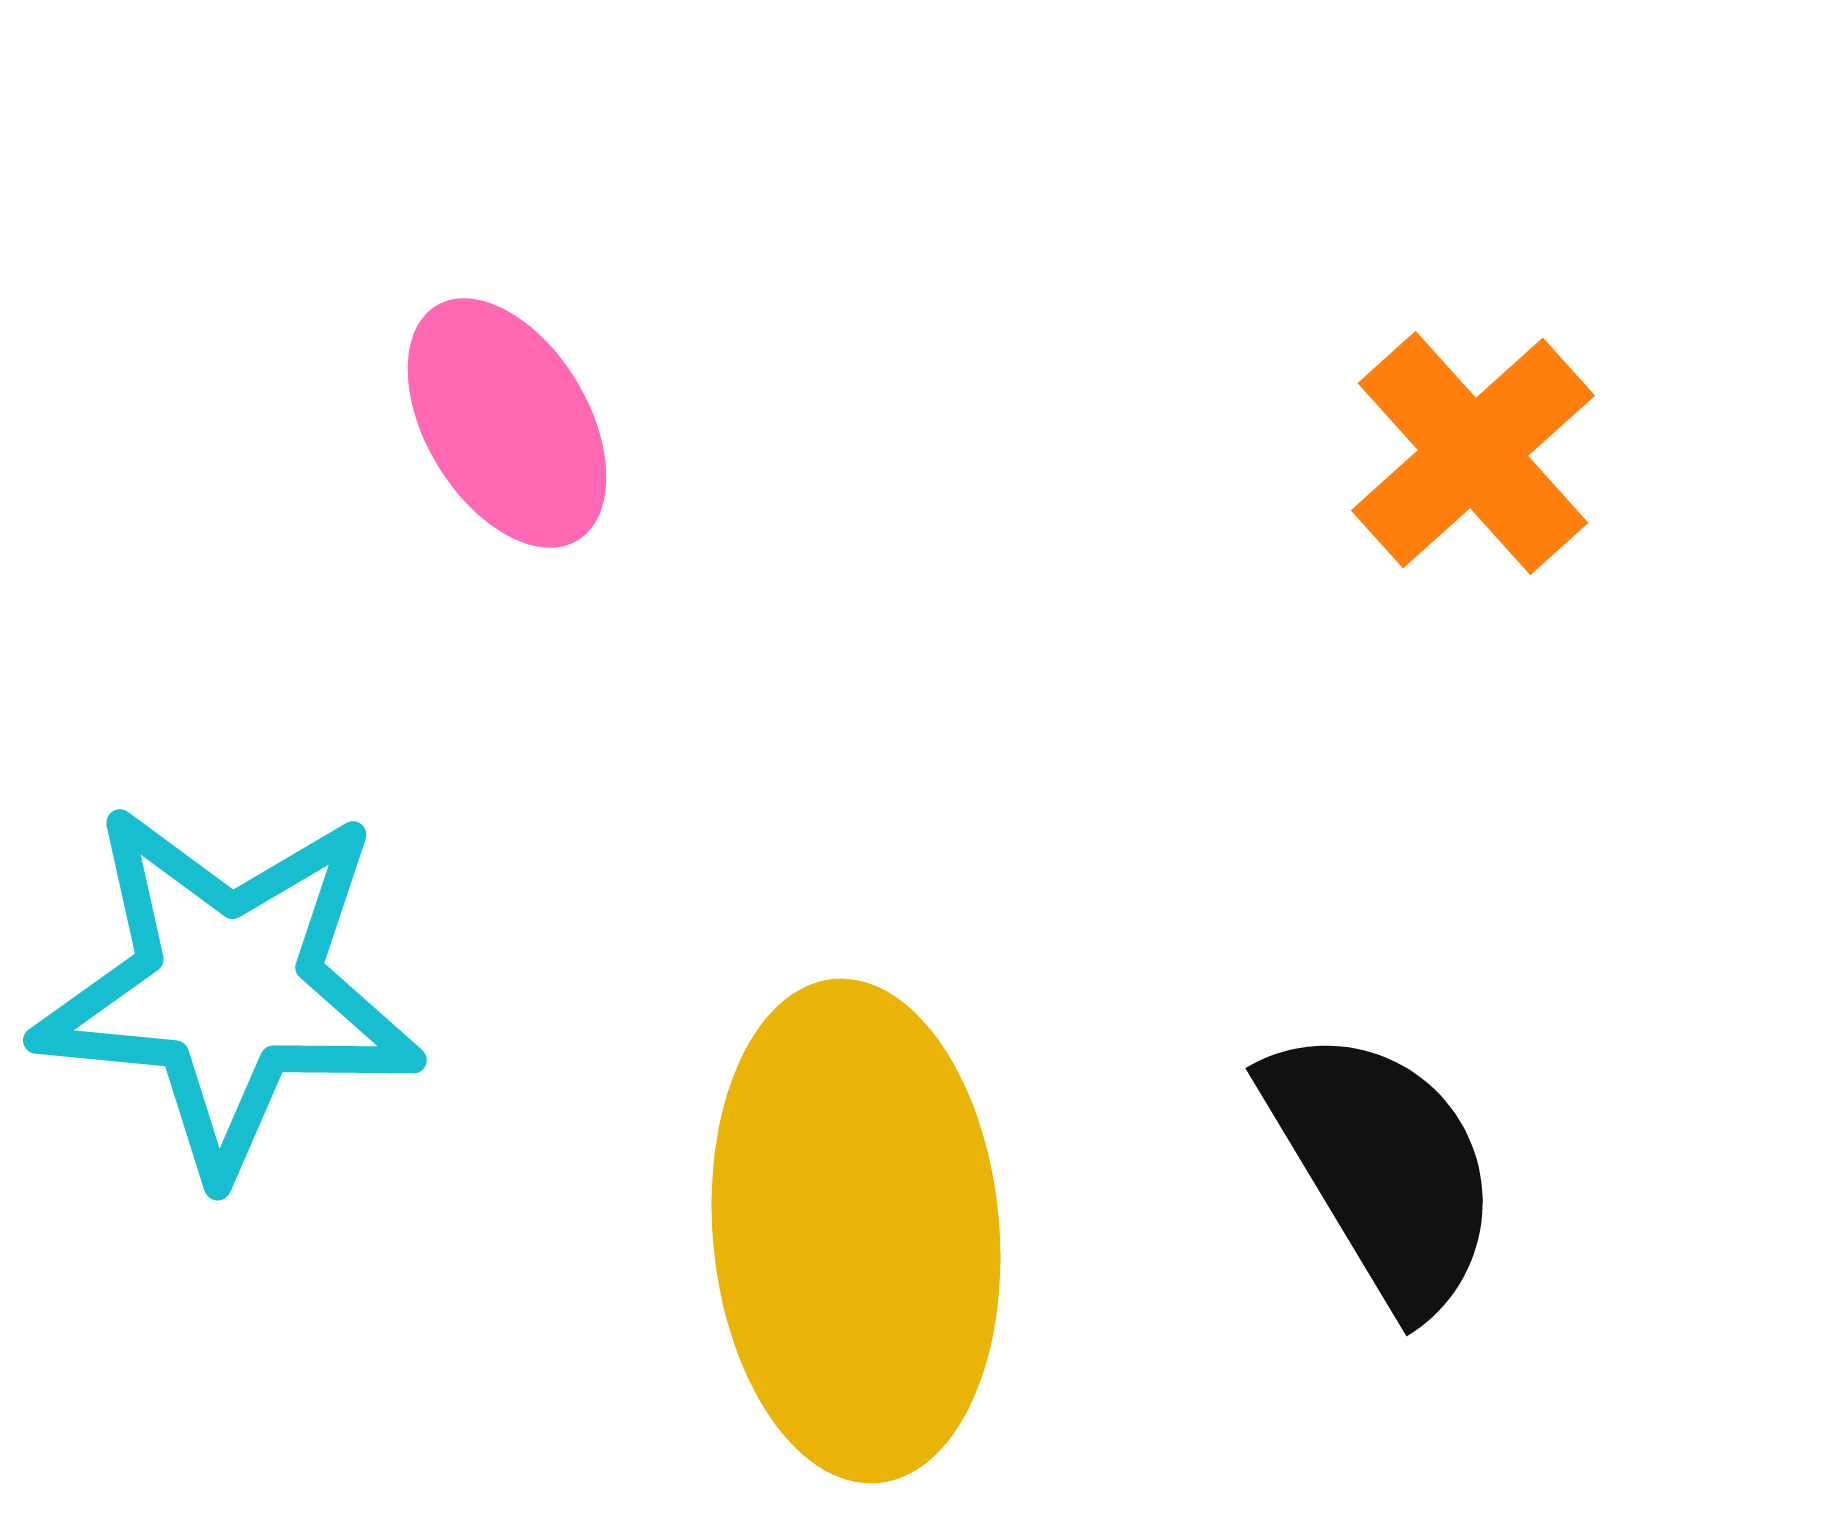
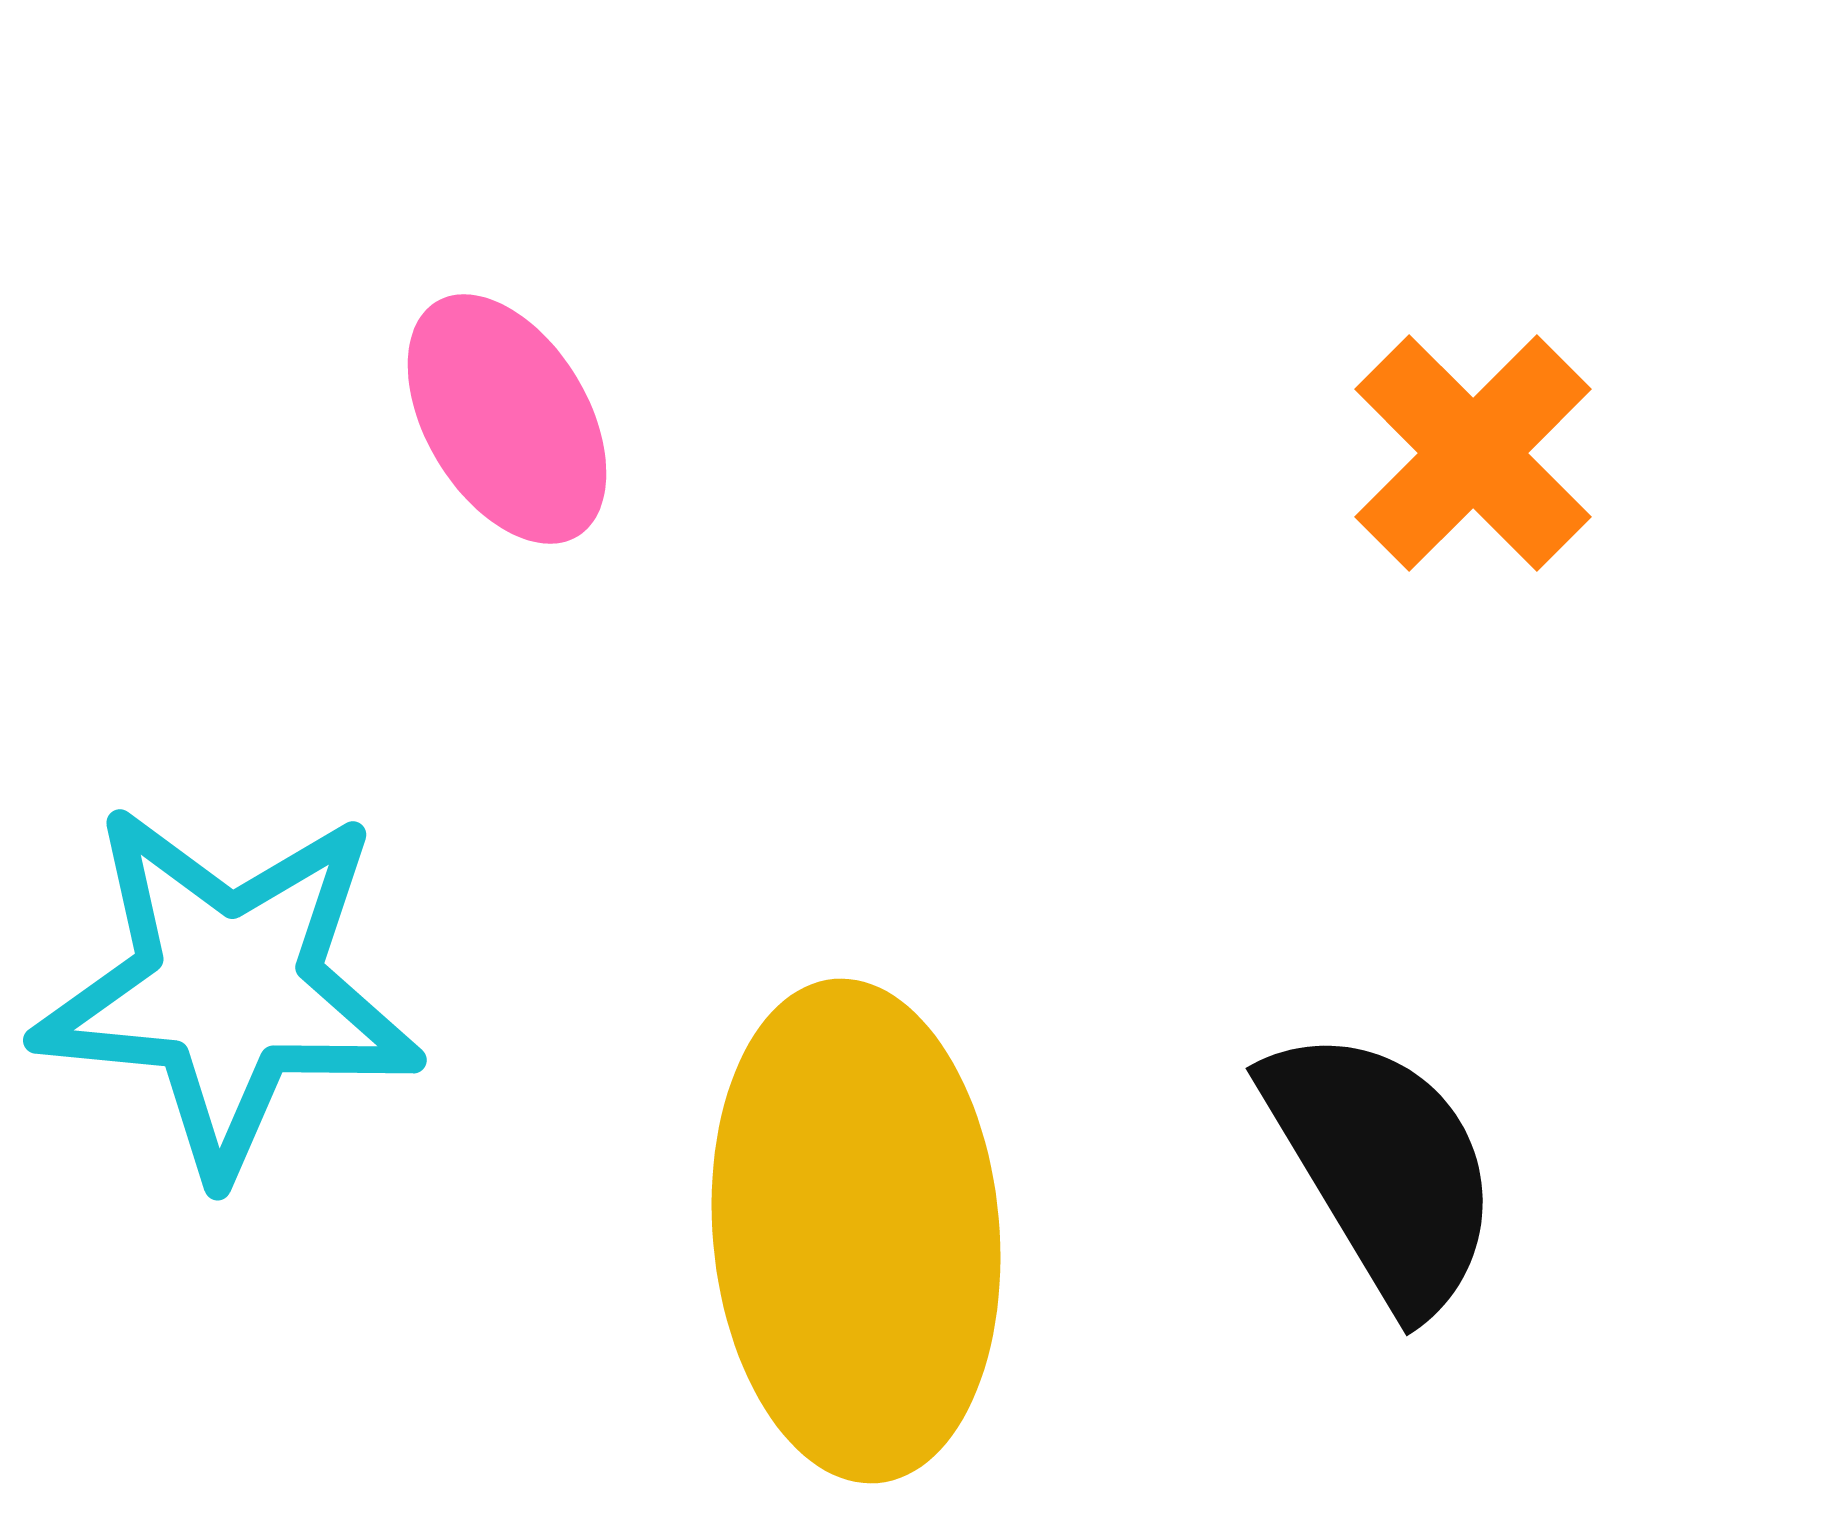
pink ellipse: moved 4 px up
orange cross: rotated 3 degrees counterclockwise
